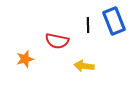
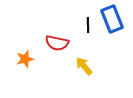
blue rectangle: moved 2 px left, 2 px up
red semicircle: moved 2 px down
yellow arrow: rotated 42 degrees clockwise
